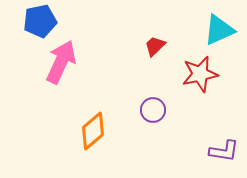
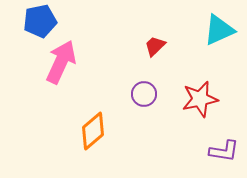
red star: moved 25 px down
purple circle: moved 9 px left, 16 px up
